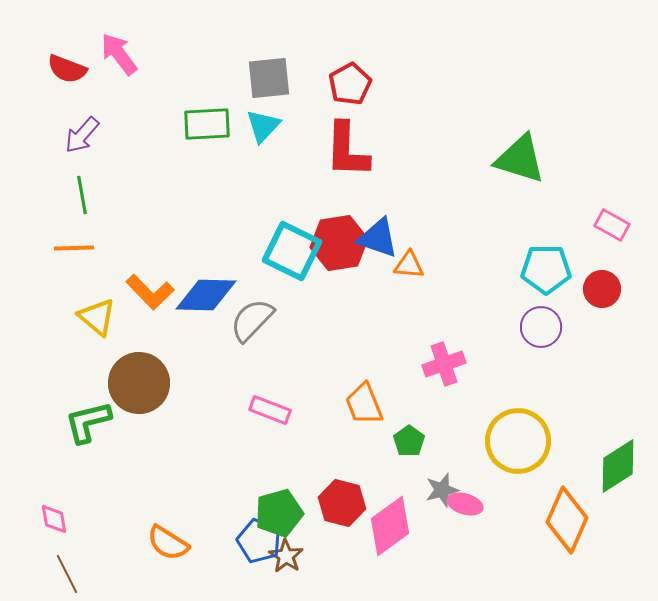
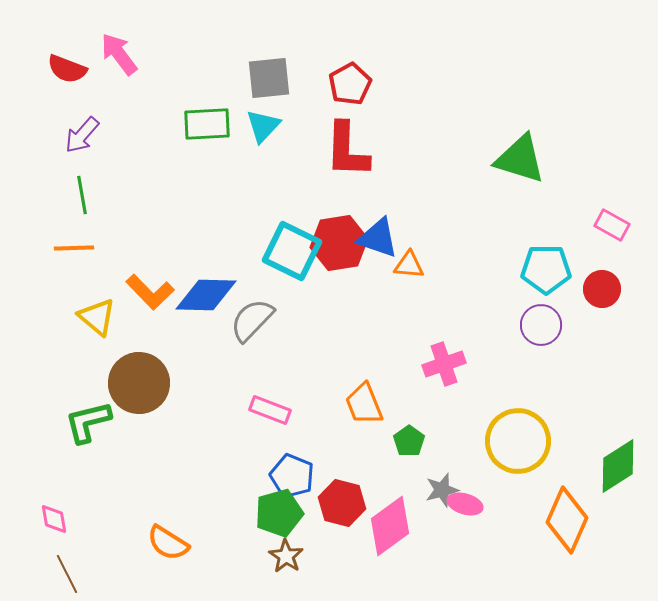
purple circle at (541, 327): moved 2 px up
blue pentagon at (259, 541): moved 33 px right, 65 px up
